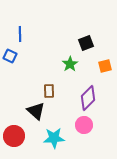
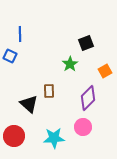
orange square: moved 5 px down; rotated 16 degrees counterclockwise
black triangle: moved 7 px left, 7 px up
pink circle: moved 1 px left, 2 px down
